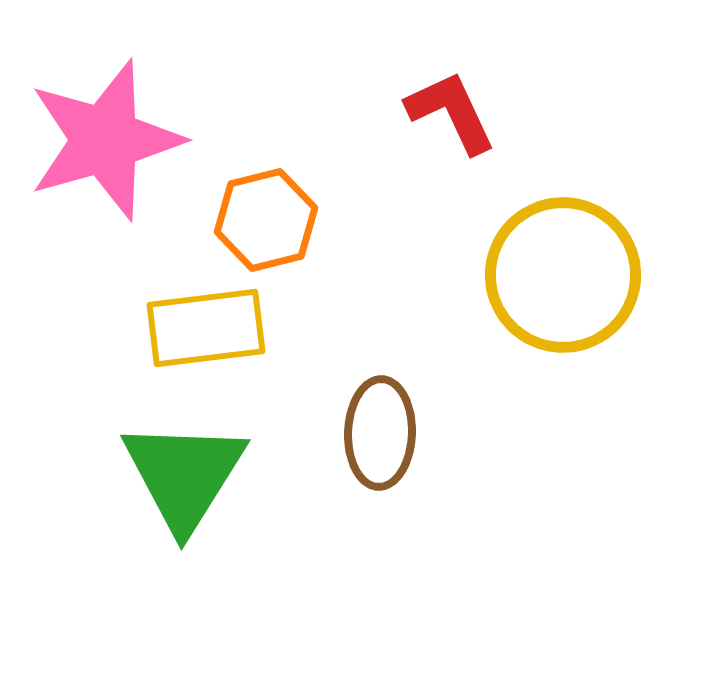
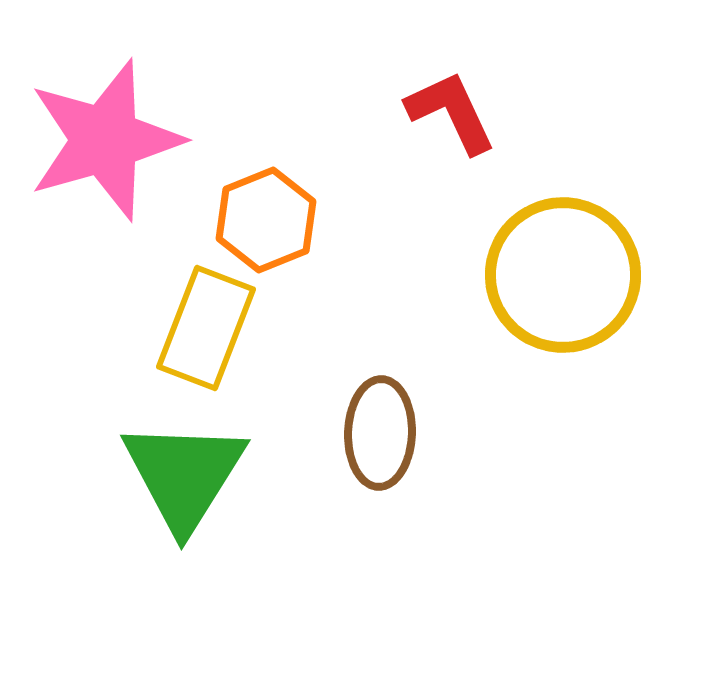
orange hexagon: rotated 8 degrees counterclockwise
yellow rectangle: rotated 62 degrees counterclockwise
